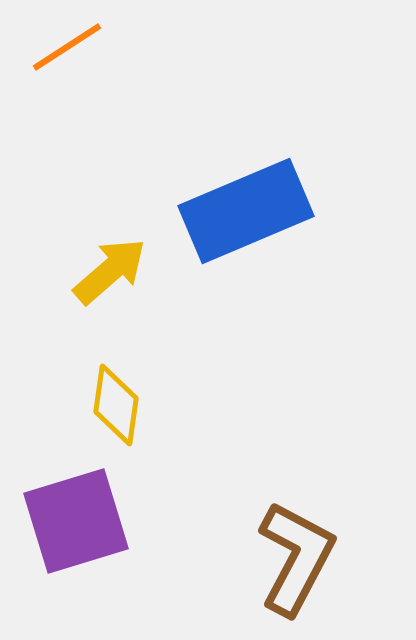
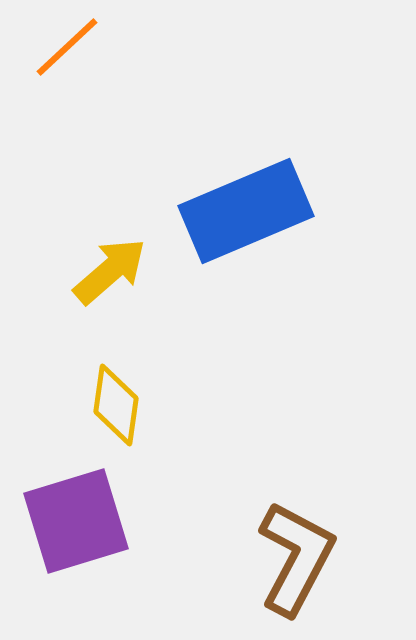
orange line: rotated 10 degrees counterclockwise
